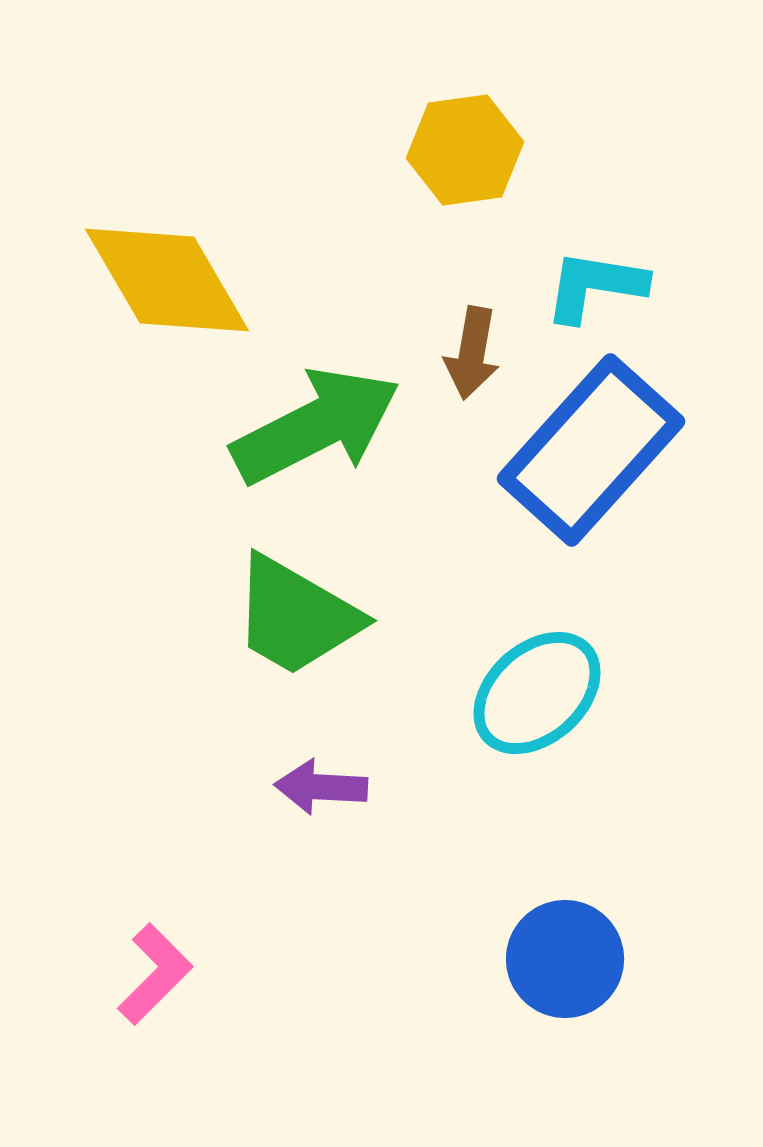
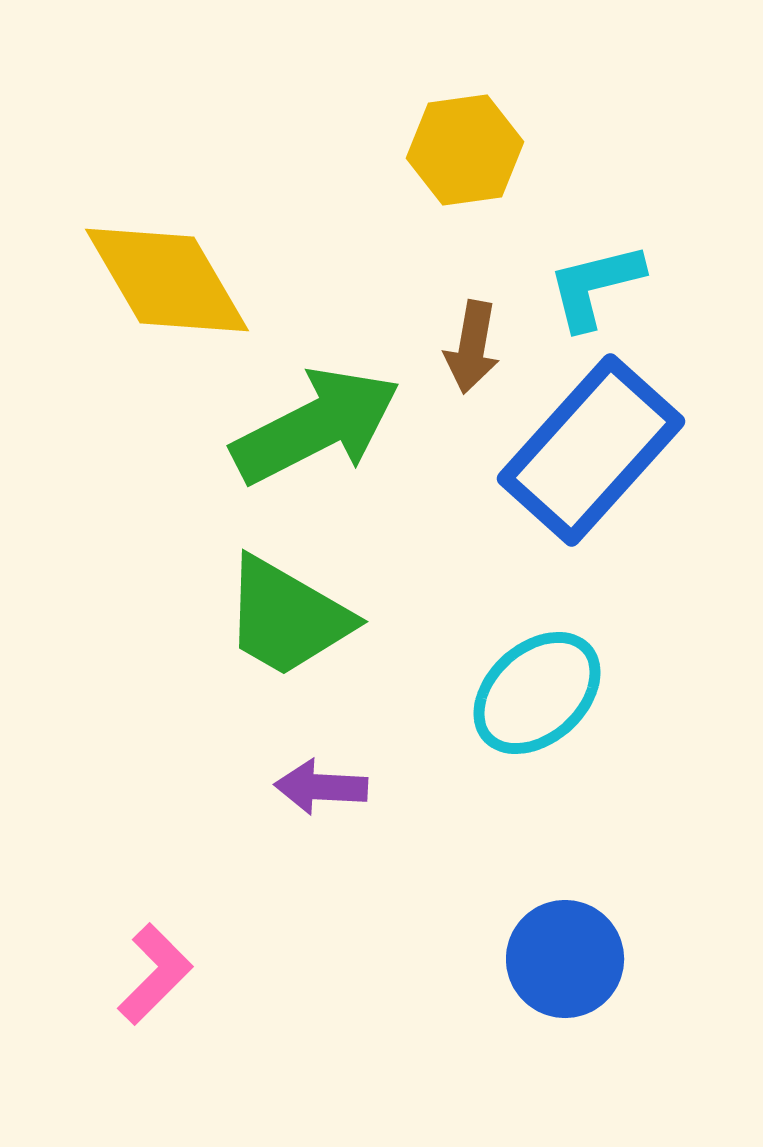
cyan L-shape: rotated 23 degrees counterclockwise
brown arrow: moved 6 px up
green trapezoid: moved 9 px left, 1 px down
